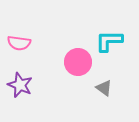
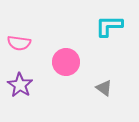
cyan L-shape: moved 15 px up
pink circle: moved 12 px left
purple star: rotated 10 degrees clockwise
